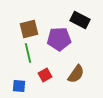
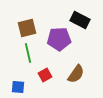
brown square: moved 2 px left, 1 px up
blue square: moved 1 px left, 1 px down
